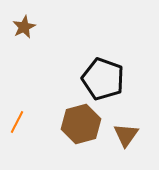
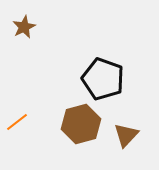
orange line: rotated 25 degrees clockwise
brown triangle: rotated 8 degrees clockwise
